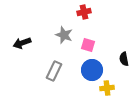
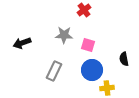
red cross: moved 2 px up; rotated 24 degrees counterclockwise
gray star: rotated 18 degrees counterclockwise
